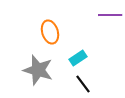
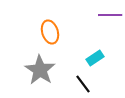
cyan rectangle: moved 17 px right
gray star: moved 2 px right; rotated 16 degrees clockwise
